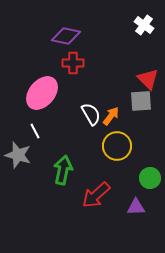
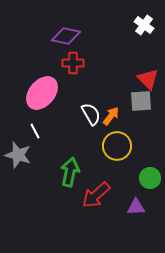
green arrow: moved 7 px right, 2 px down
